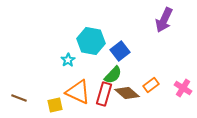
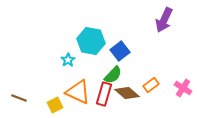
yellow square: rotated 14 degrees counterclockwise
